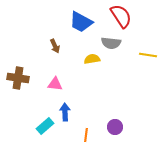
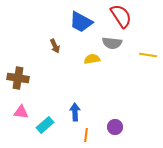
gray semicircle: moved 1 px right
pink triangle: moved 34 px left, 28 px down
blue arrow: moved 10 px right
cyan rectangle: moved 1 px up
